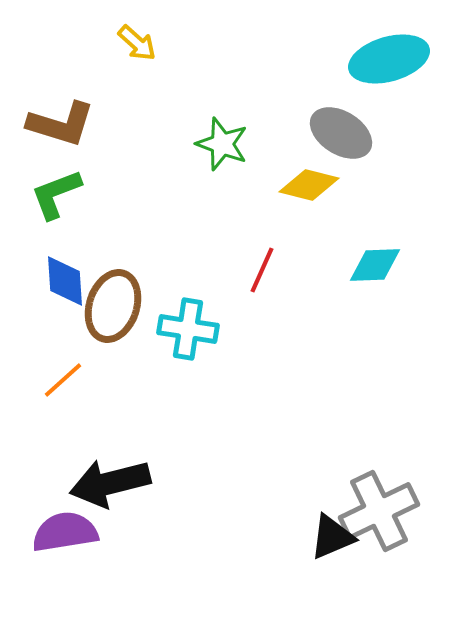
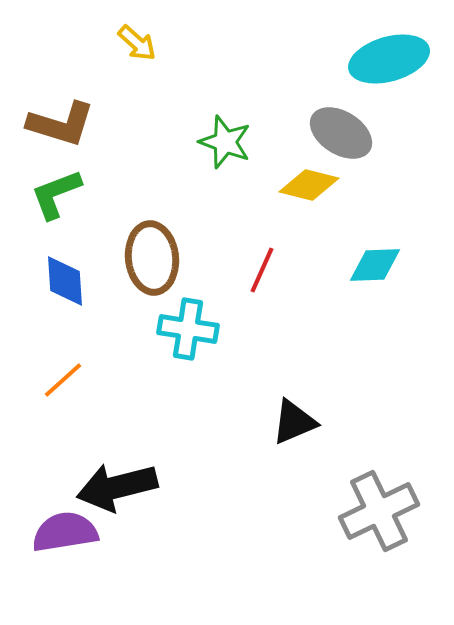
green star: moved 3 px right, 2 px up
brown ellipse: moved 39 px right, 48 px up; rotated 24 degrees counterclockwise
black arrow: moved 7 px right, 4 px down
black triangle: moved 38 px left, 115 px up
